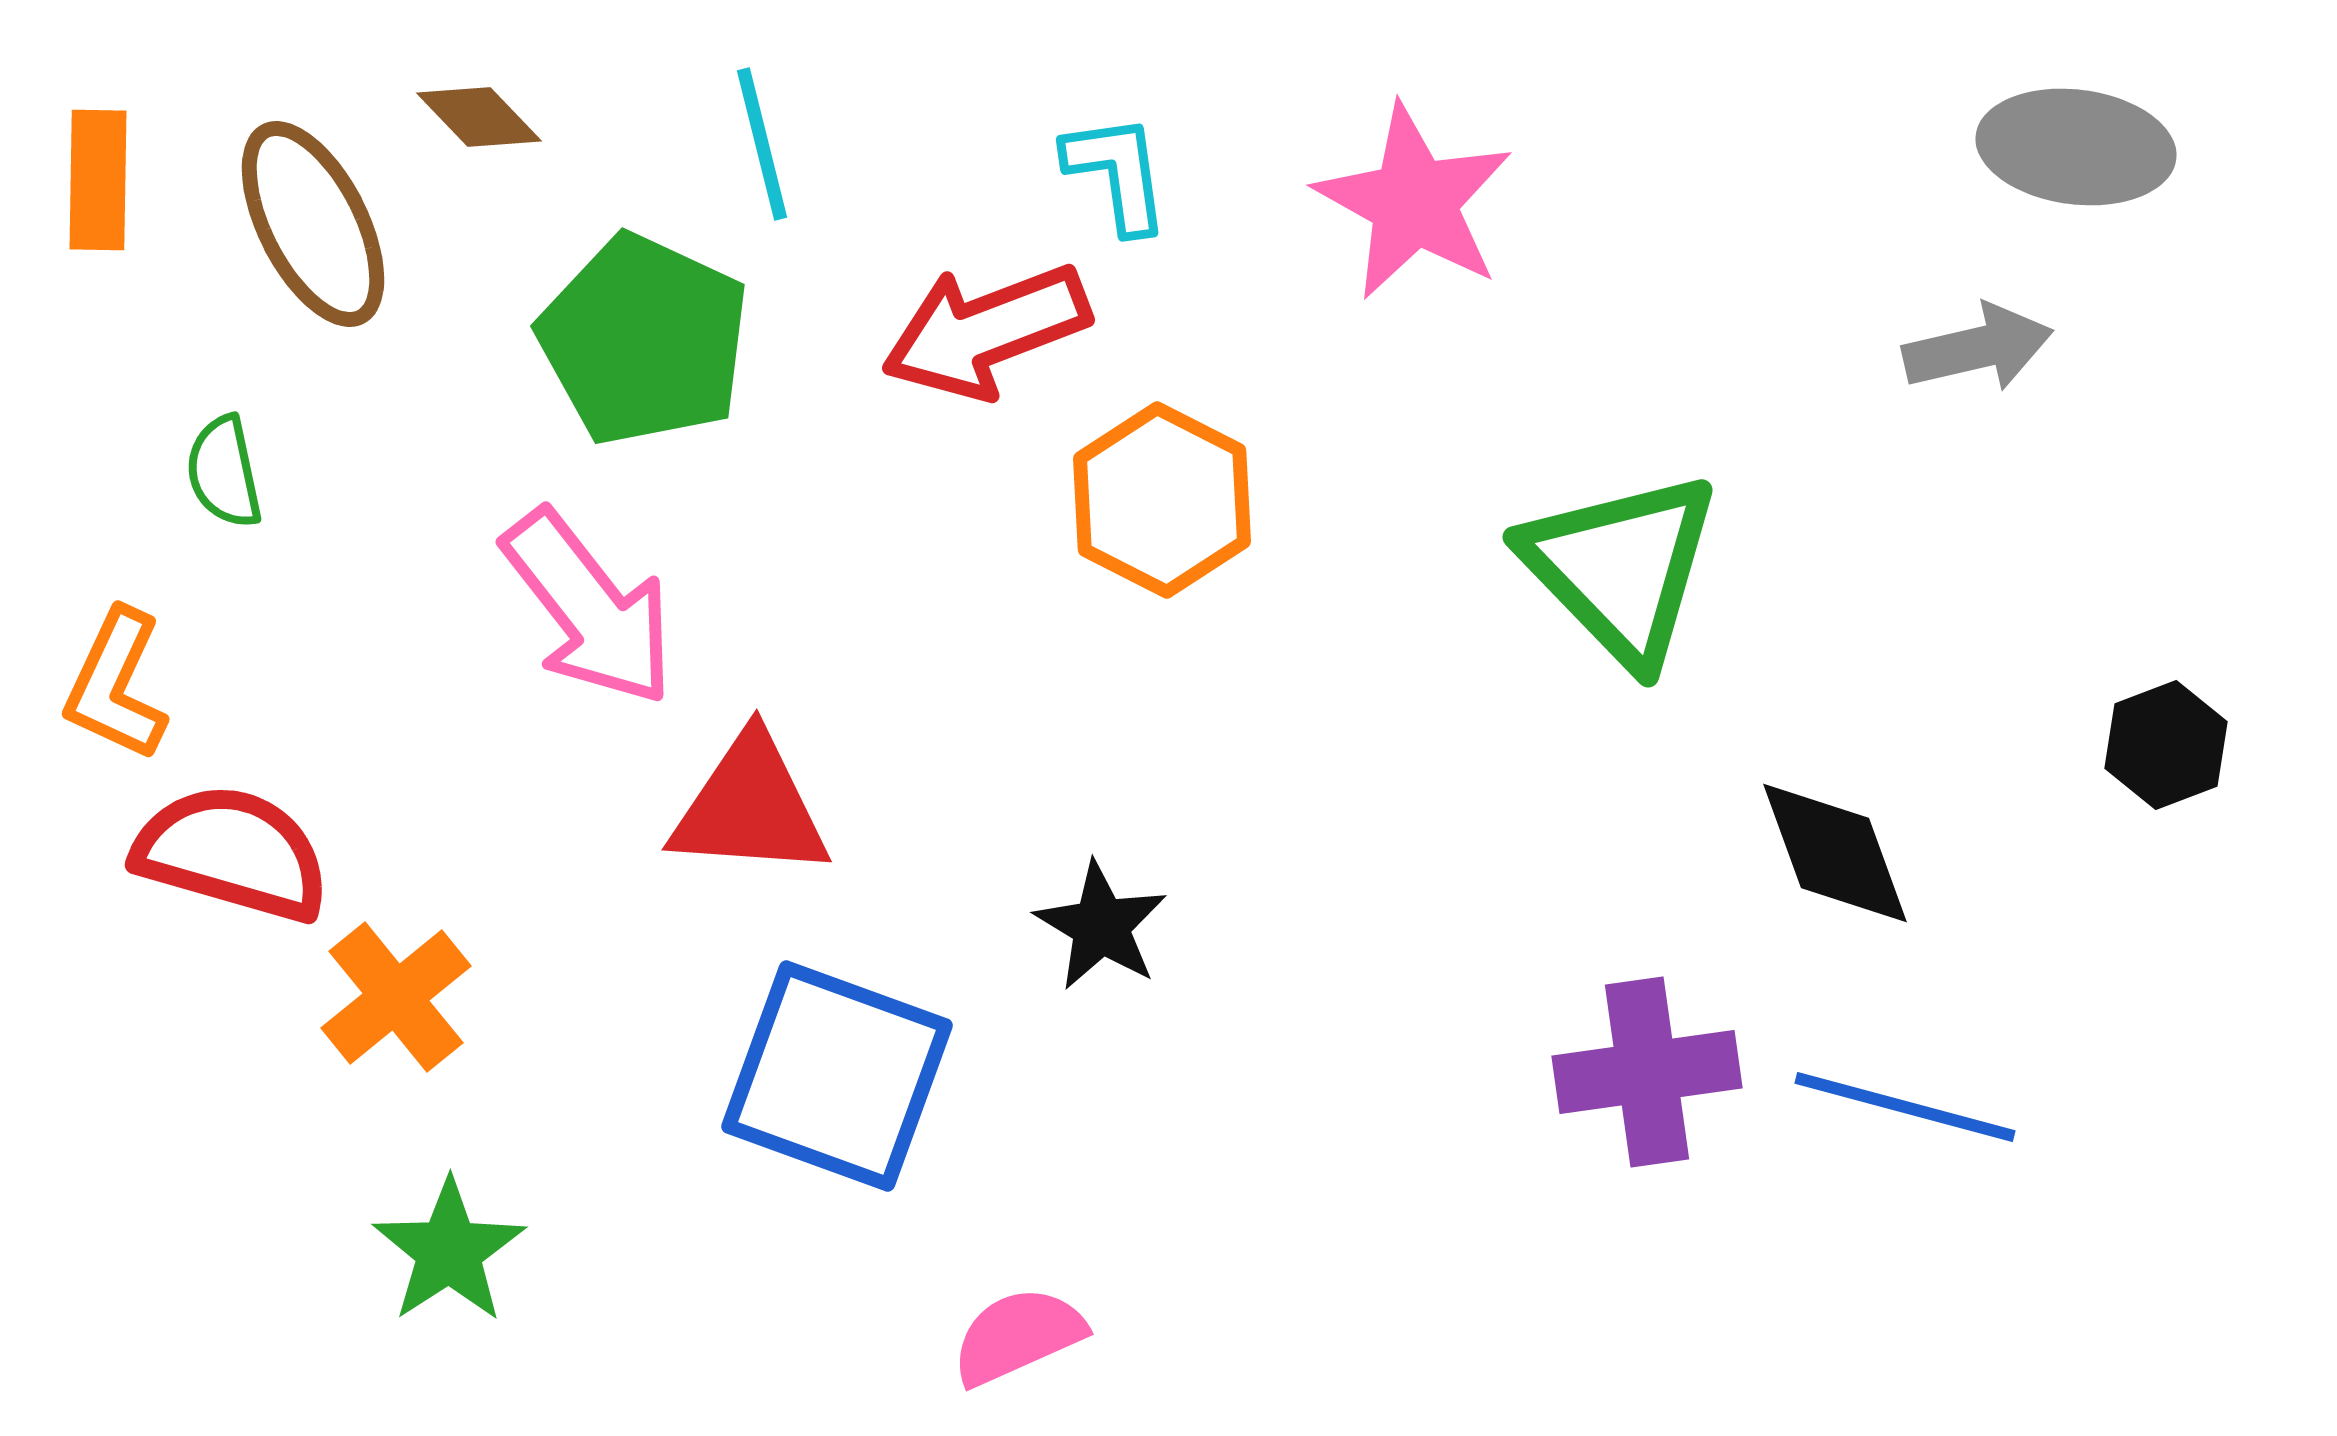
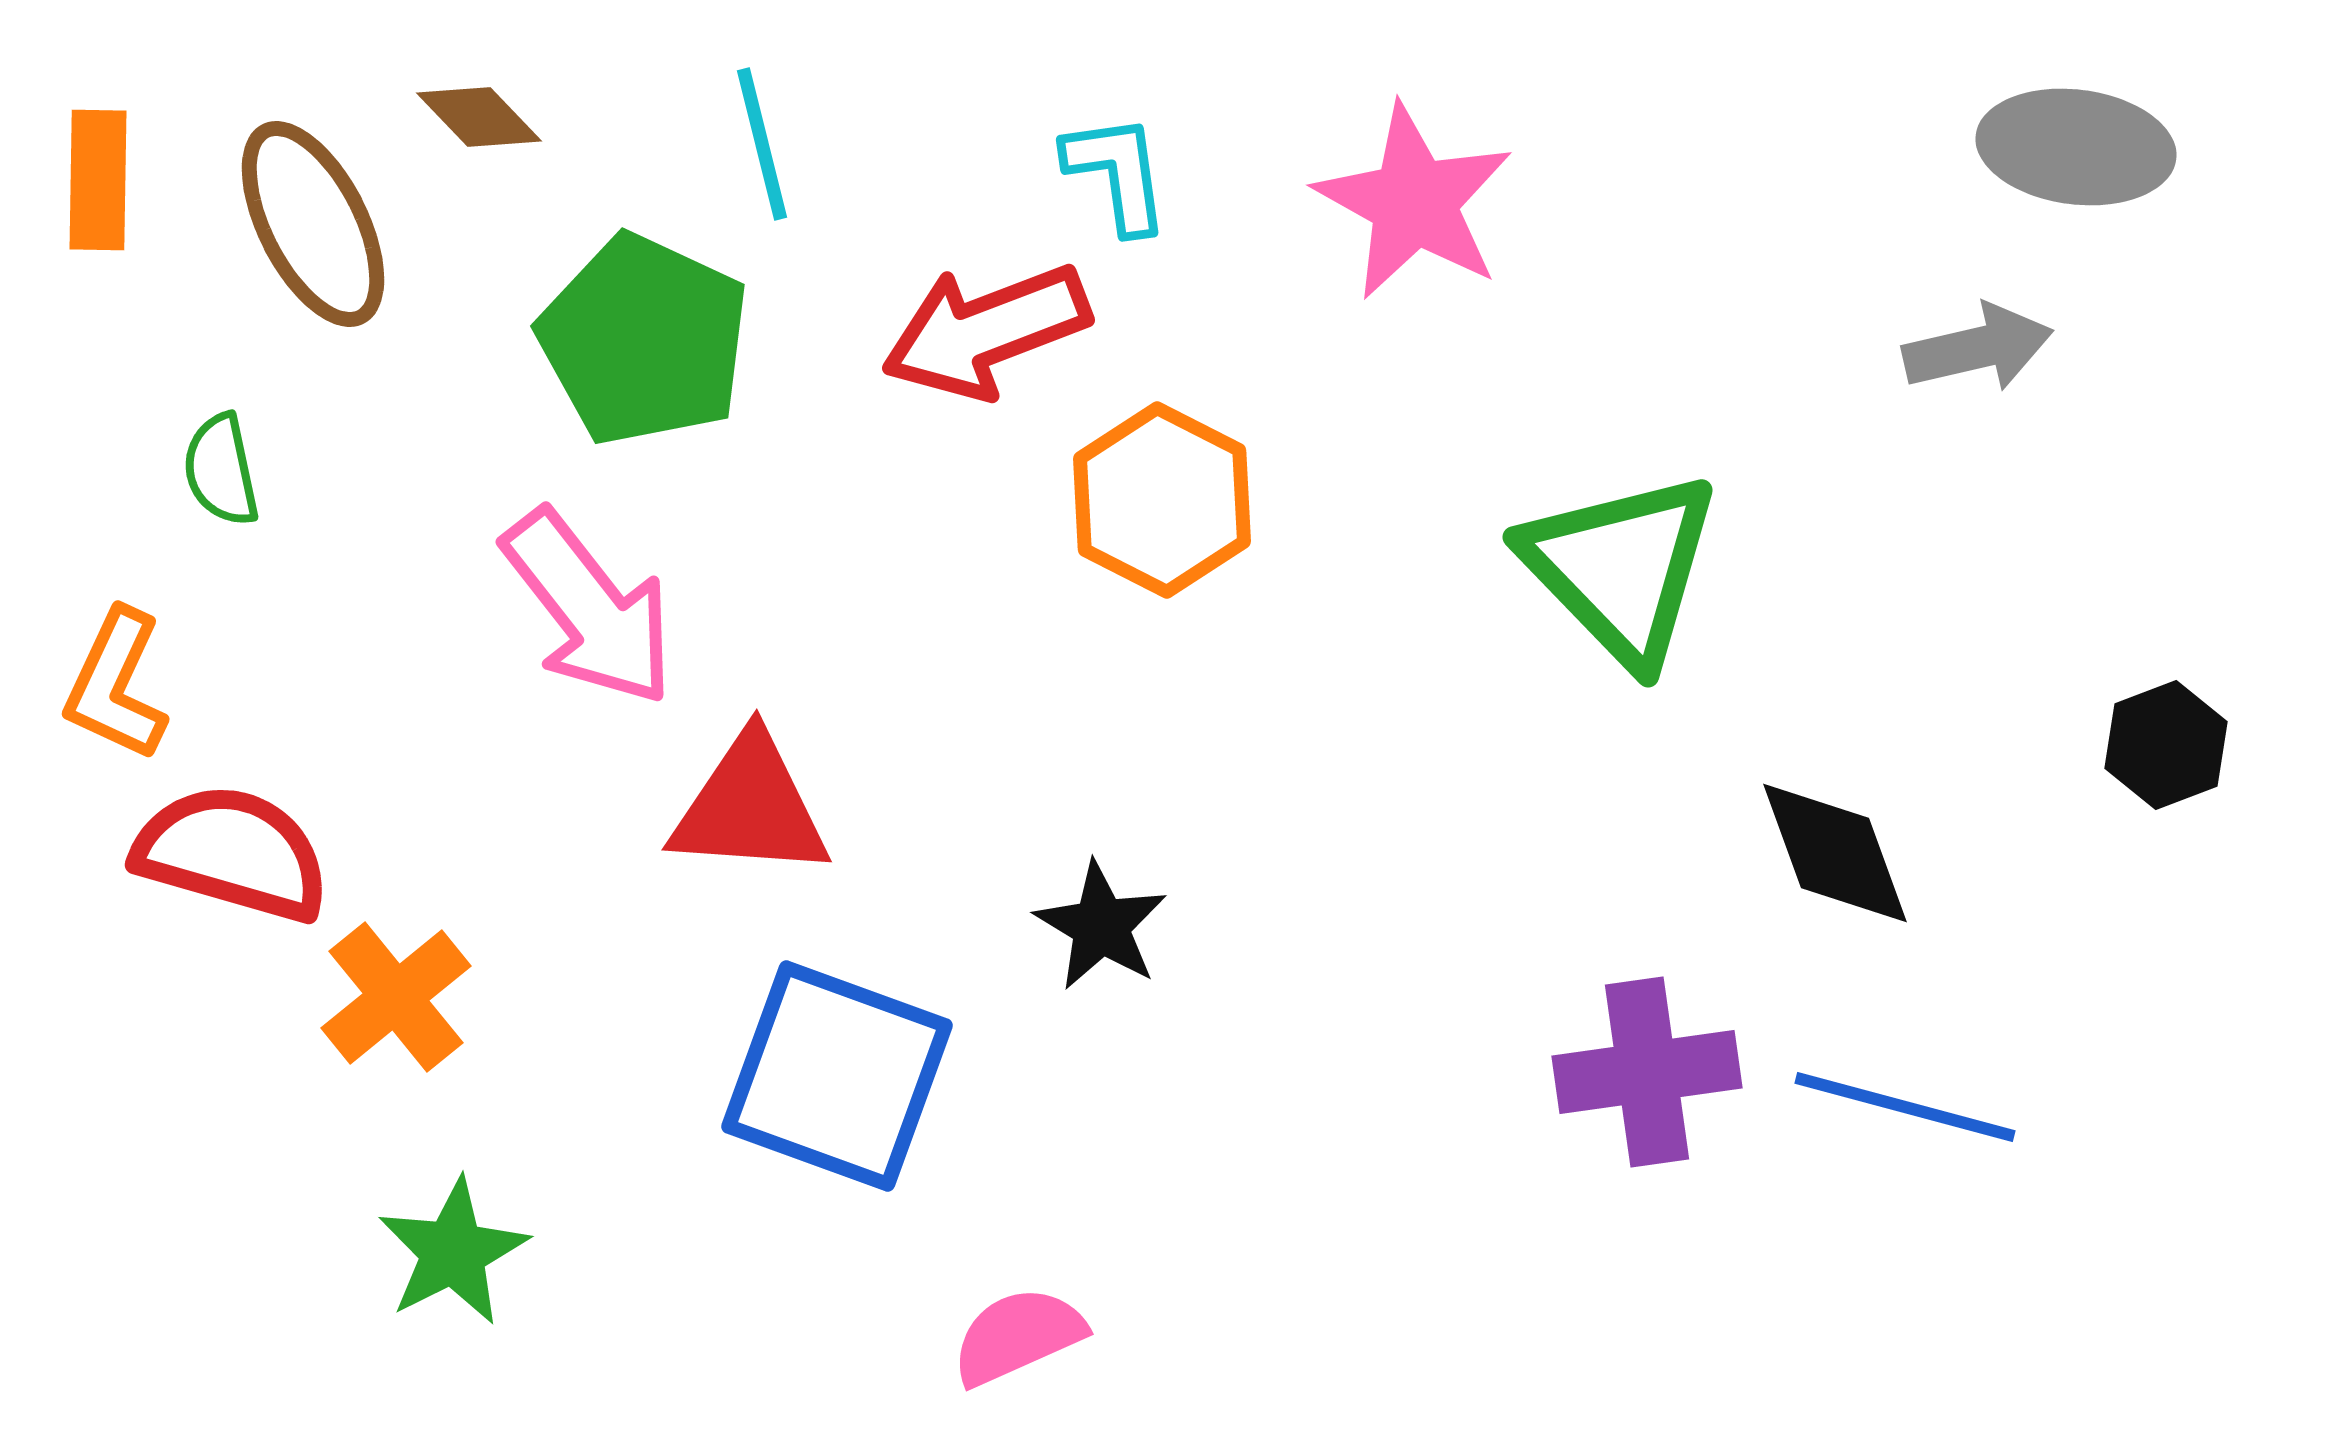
green semicircle: moved 3 px left, 2 px up
green star: moved 4 px right, 1 px down; rotated 6 degrees clockwise
